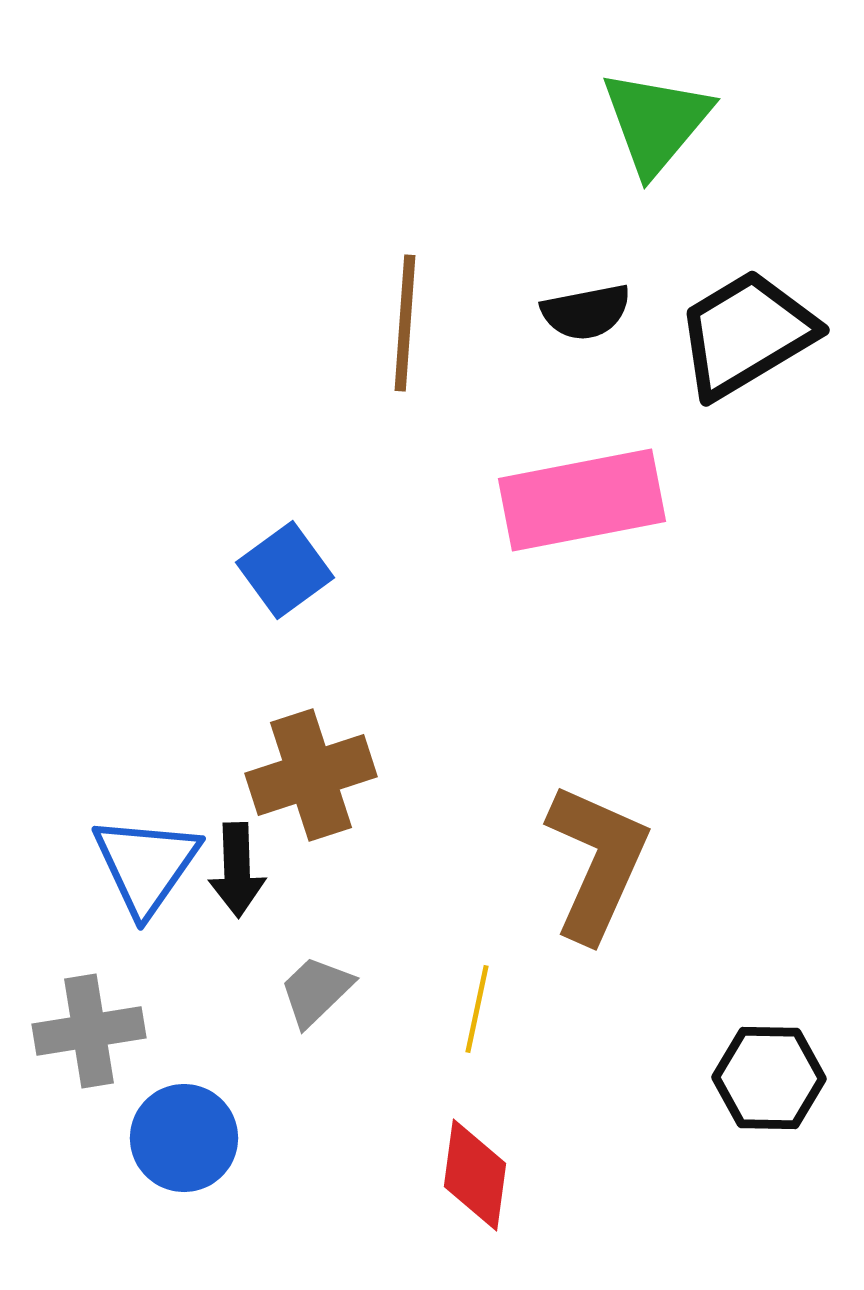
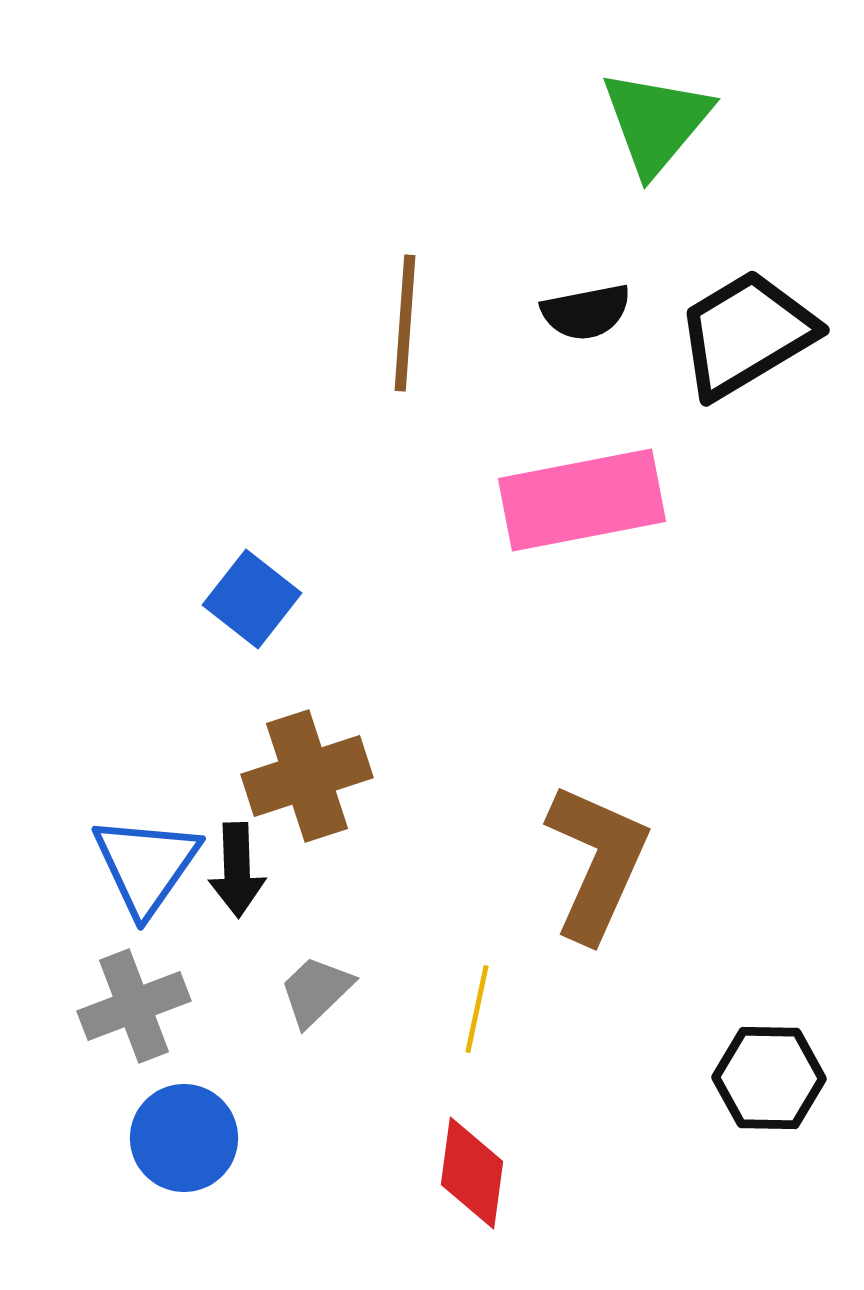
blue square: moved 33 px left, 29 px down; rotated 16 degrees counterclockwise
brown cross: moved 4 px left, 1 px down
gray cross: moved 45 px right, 25 px up; rotated 12 degrees counterclockwise
red diamond: moved 3 px left, 2 px up
